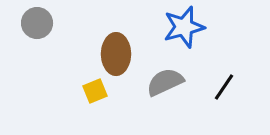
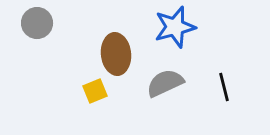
blue star: moved 9 px left
brown ellipse: rotated 6 degrees counterclockwise
gray semicircle: moved 1 px down
black line: rotated 48 degrees counterclockwise
